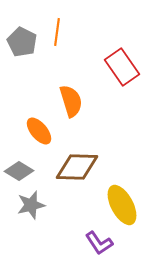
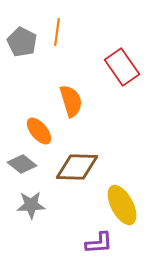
gray diamond: moved 3 px right, 7 px up; rotated 8 degrees clockwise
gray star: rotated 12 degrees clockwise
purple L-shape: rotated 60 degrees counterclockwise
